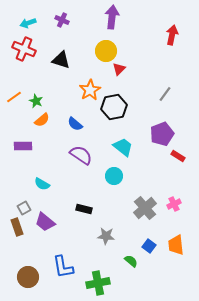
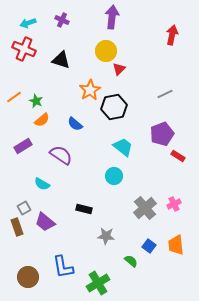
gray line: rotated 28 degrees clockwise
purple rectangle: rotated 30 degrees counterclockwise
purple semicircle: moved 20 px left
green cross: rotated 20 degrees counterclockwise
